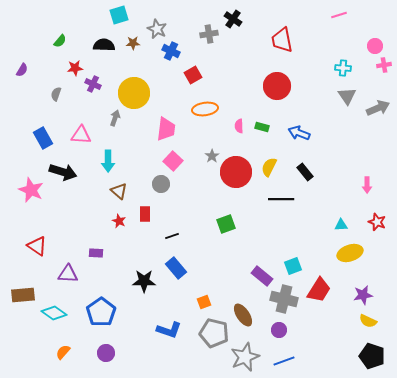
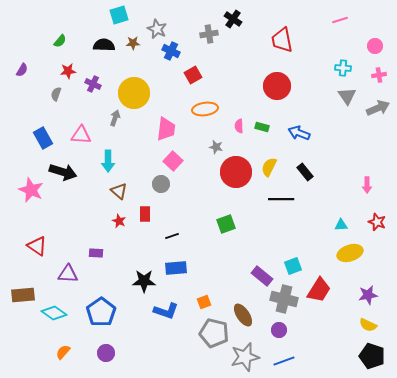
pink line at (339, 15): moved 1 px right, 5 px down
pink cross at (384, 65): moved 5 px left, 10 px down
red star at (75, 68): moved 7 px left, 3 px down
gray star at (212, 156): moved 4 px right, 9 px up; rotated 24 degrees counterclockwise
blue rectangle at (176, 268): rotated 55 degrees counterclockwise
purple star at (363, 295): moved 5 px right
yellow semicircle at (368, 321): moved 4 px down
blue L-shape at (169, 330): moved 3 px left, 19 px up
gray star at (245, 357): rotated 8 degrees clockwise
